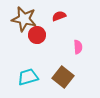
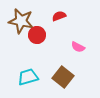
brown star: moved 3 px left, 2 px down
pink semicircle: rotated 120 degrees clockwise
